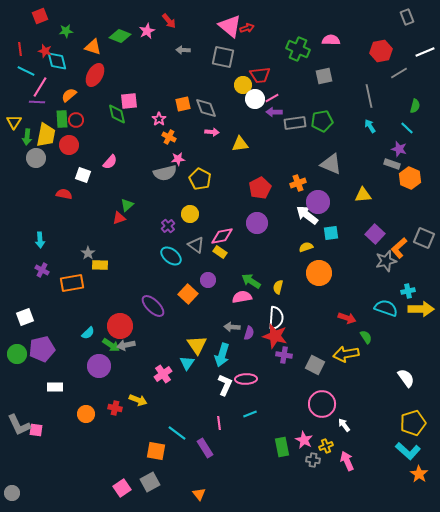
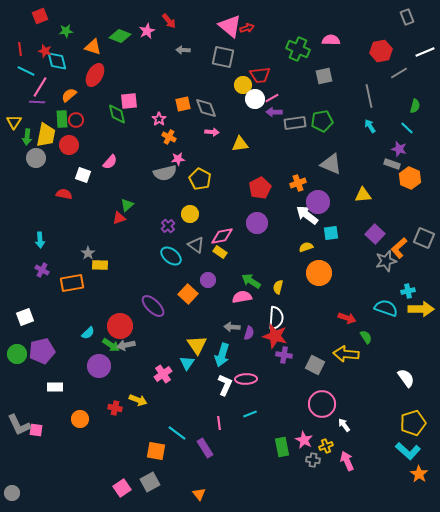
purple pentagon at (42, 349): moved 2 px down
yellow arrow at (346, 354): rotated 15 degrees clockwise
orange circle at (86, 414): moved 6 px left, 5 px down
